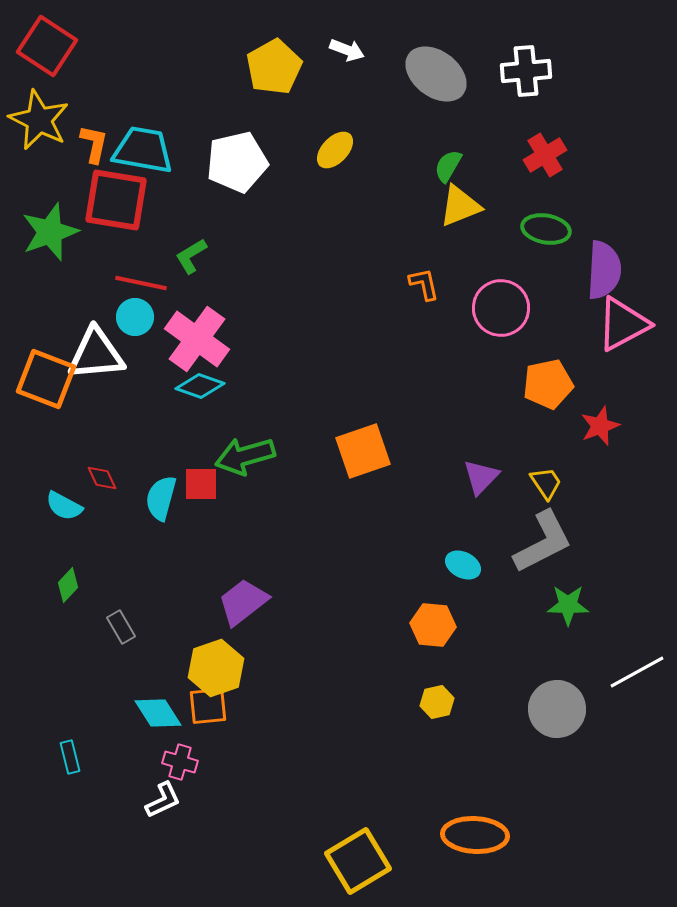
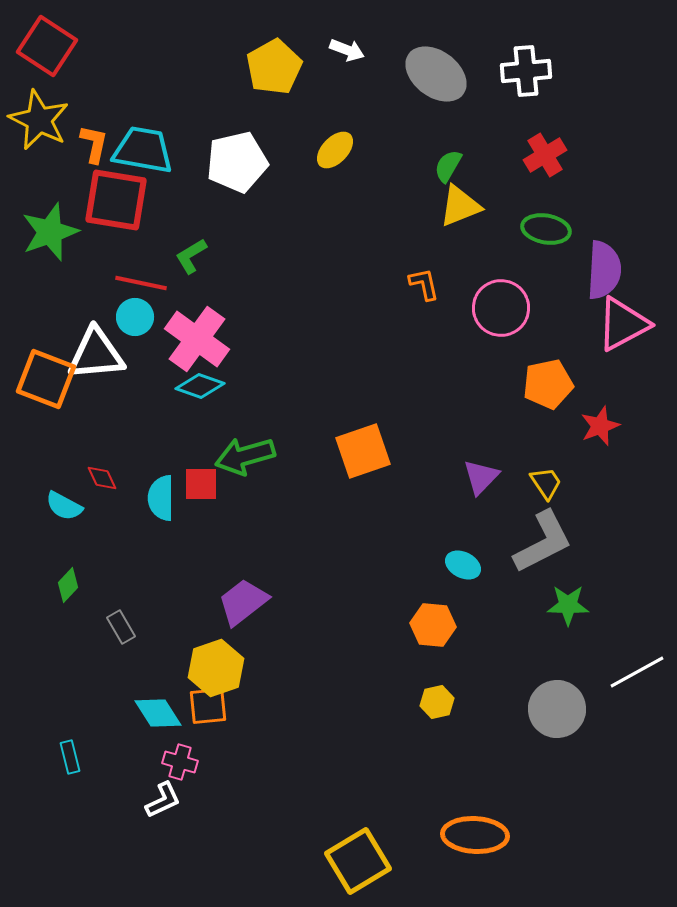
cyan semicircle at (161, 498): rotated 15 degrees counterclockwise
